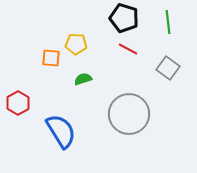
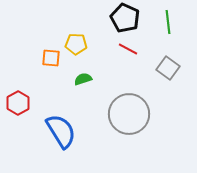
black pentagon: moved 1 px right; rotated 8 degrees clockwise
